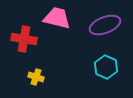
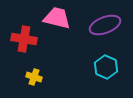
yellow cross: moved 2 px left
